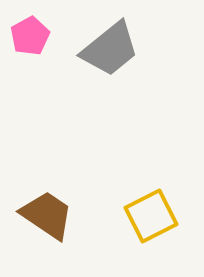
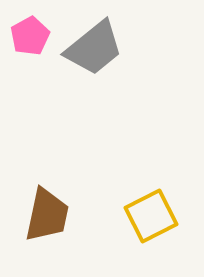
gray trapezoid: moved 16 px left, 1 px up
brown trapezoid: rotated 68 degrees clockwise
